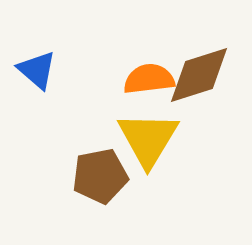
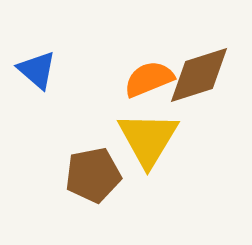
orange semicircle: rotated 15 degrees counterclockwise
brown pentagon: moved 7 px left, 1 px up
